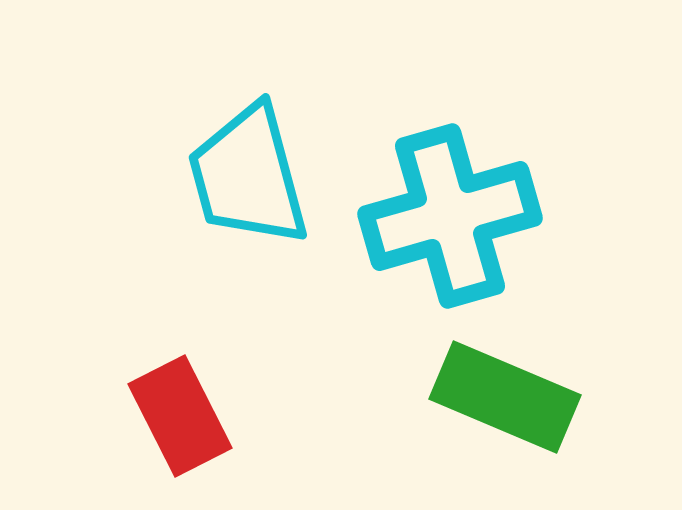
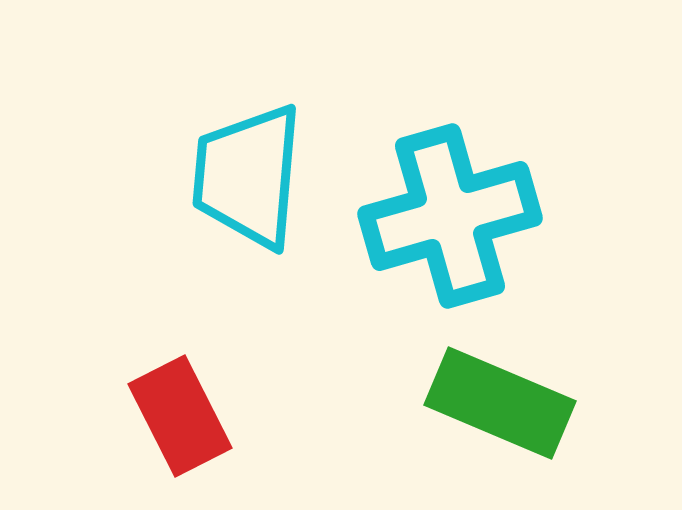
cyan trapezoid: rotated 20 degrees clockwise
green rectangle: moved 5 px left, 6 px down
